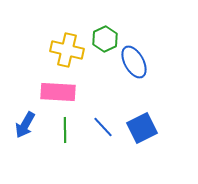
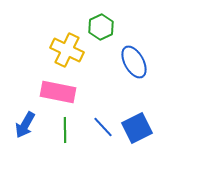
green hexagon: moved 4 px left, 12 px up
yellow cross: rotated 12 degrees clockwise
pink rectangle: rotated 8 degrees clockwise
blue square: moved 5 px left
